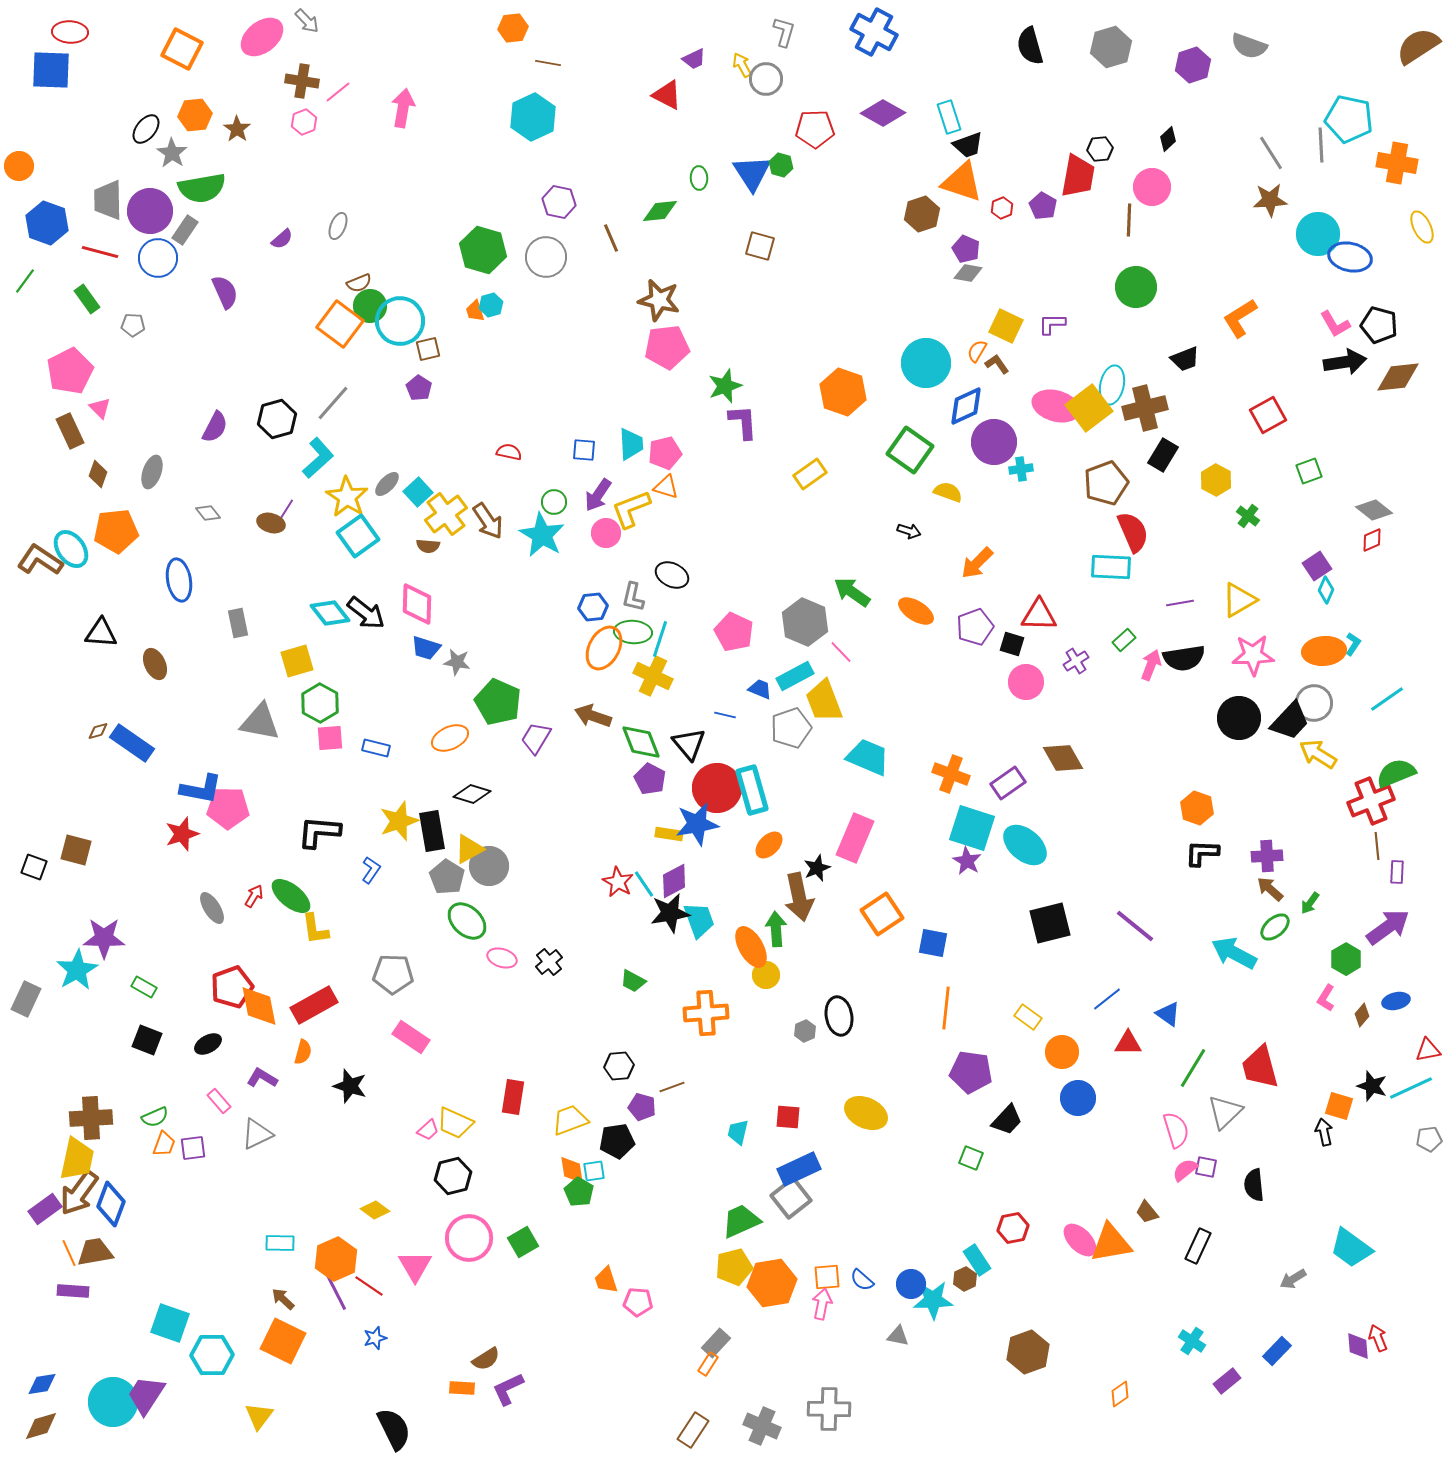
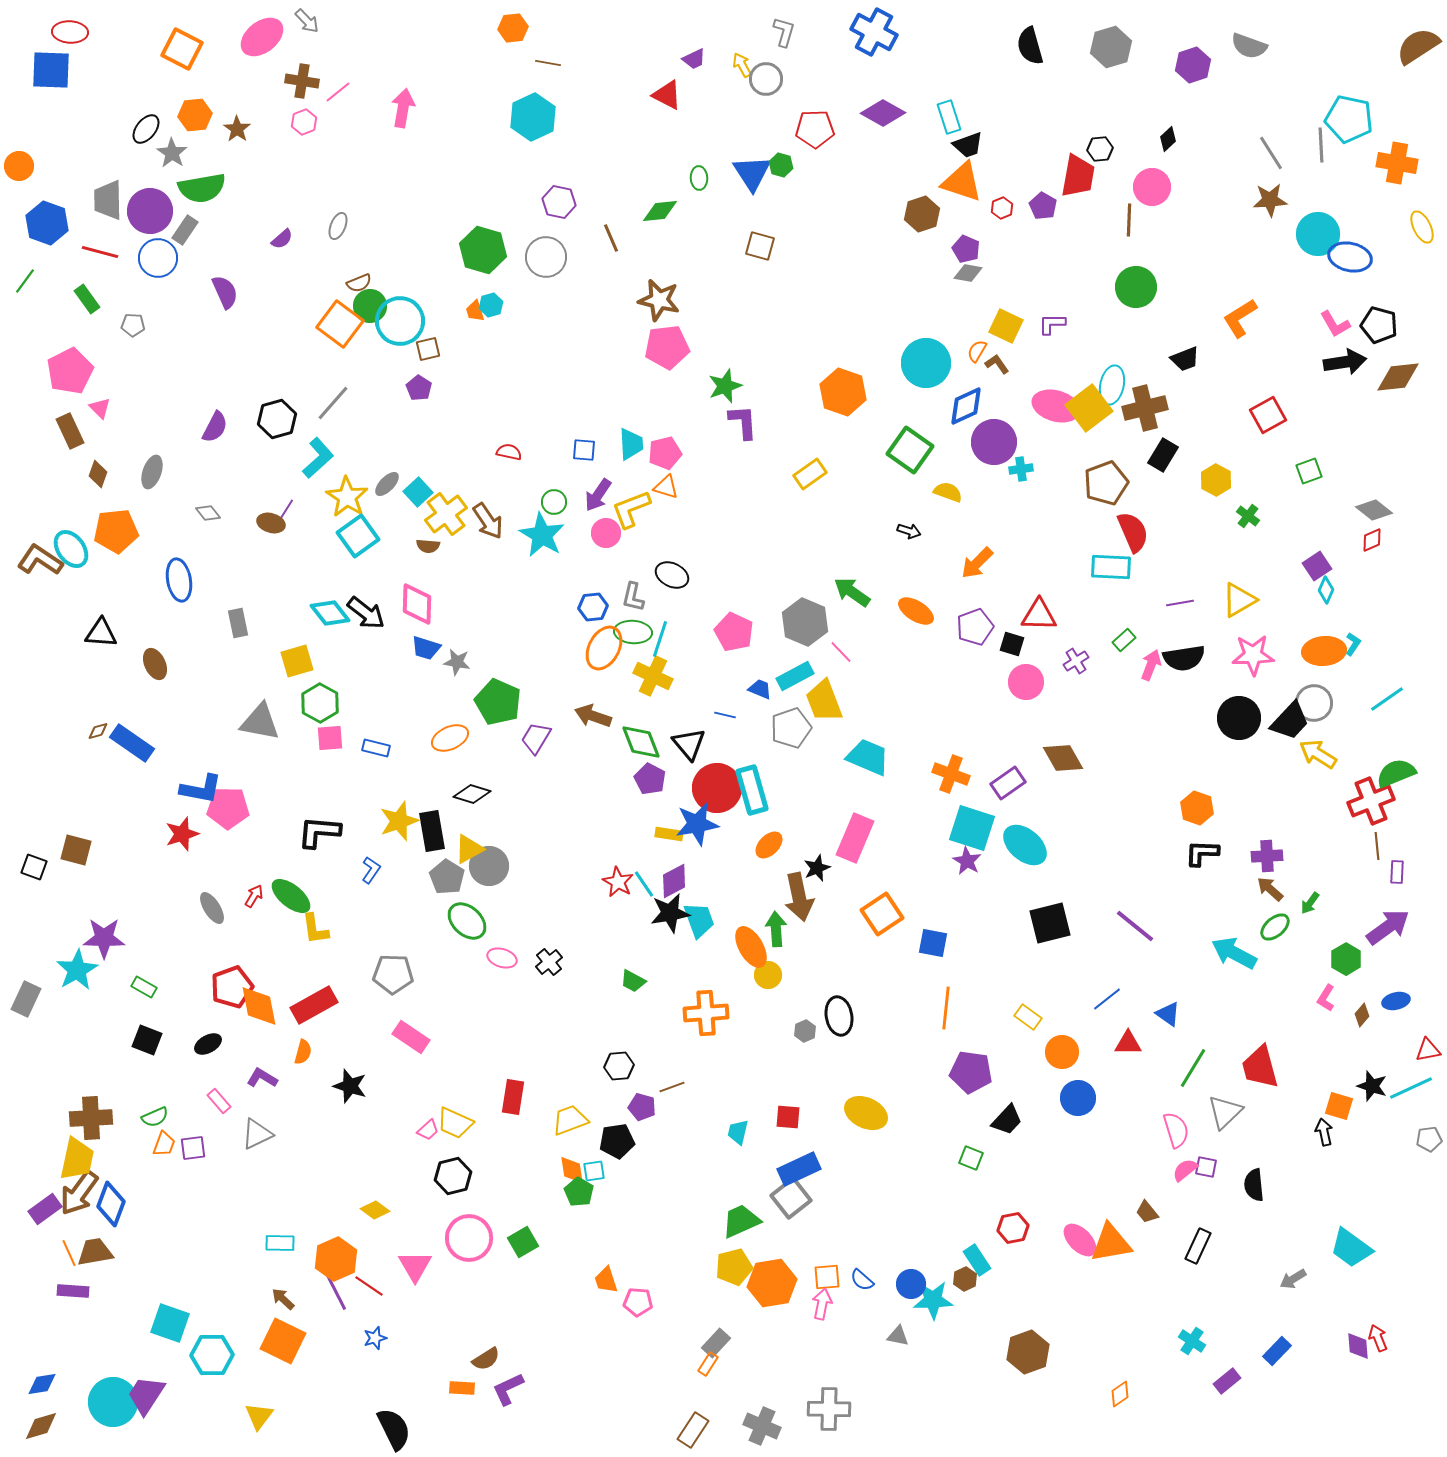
yellow circle at (766, 975): moved 2 px right
